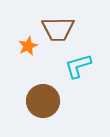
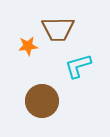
orange star: rotated 18 degrees clockwise
brown circle: moved 1 px left
